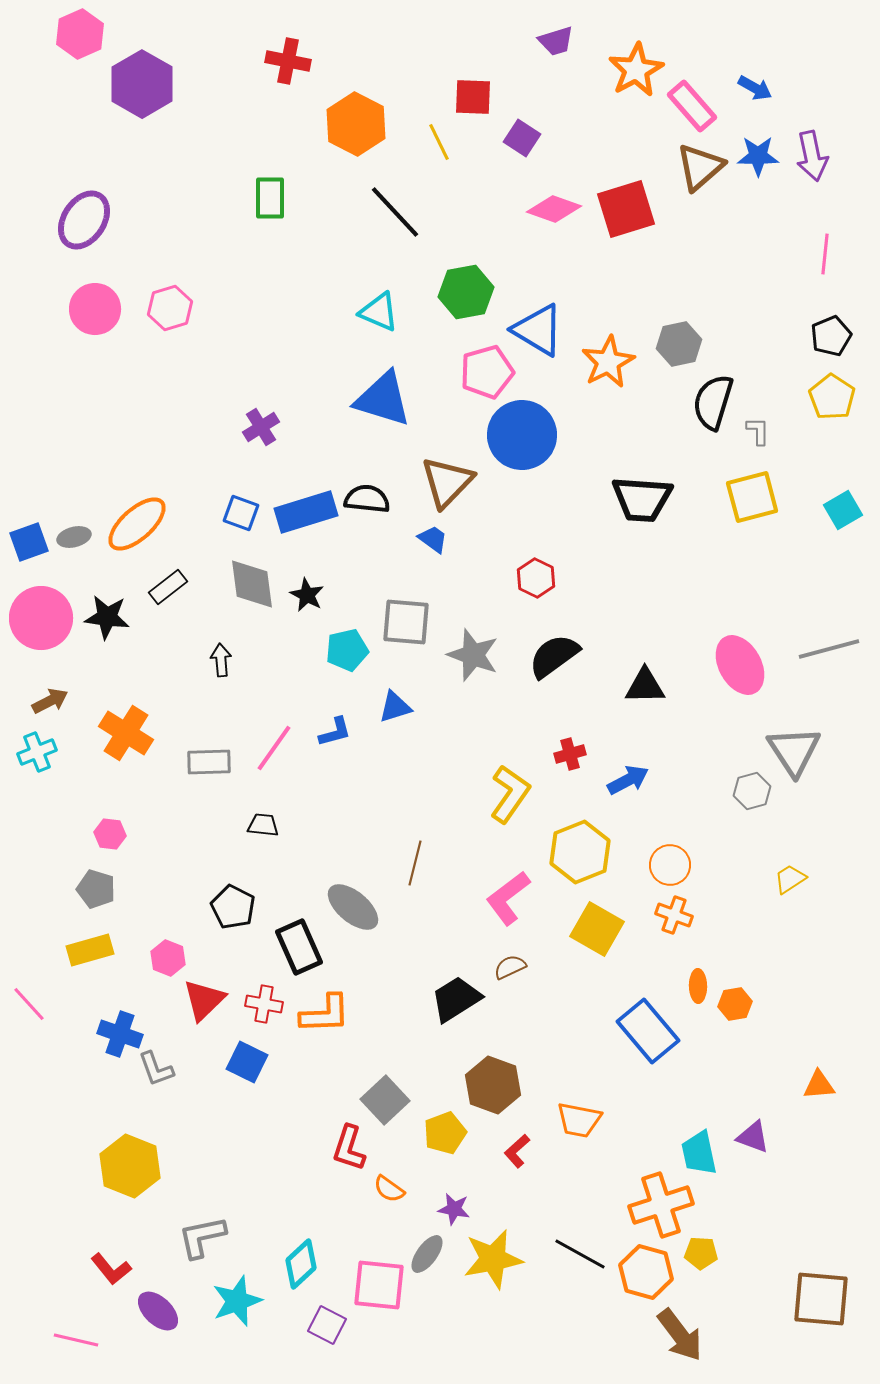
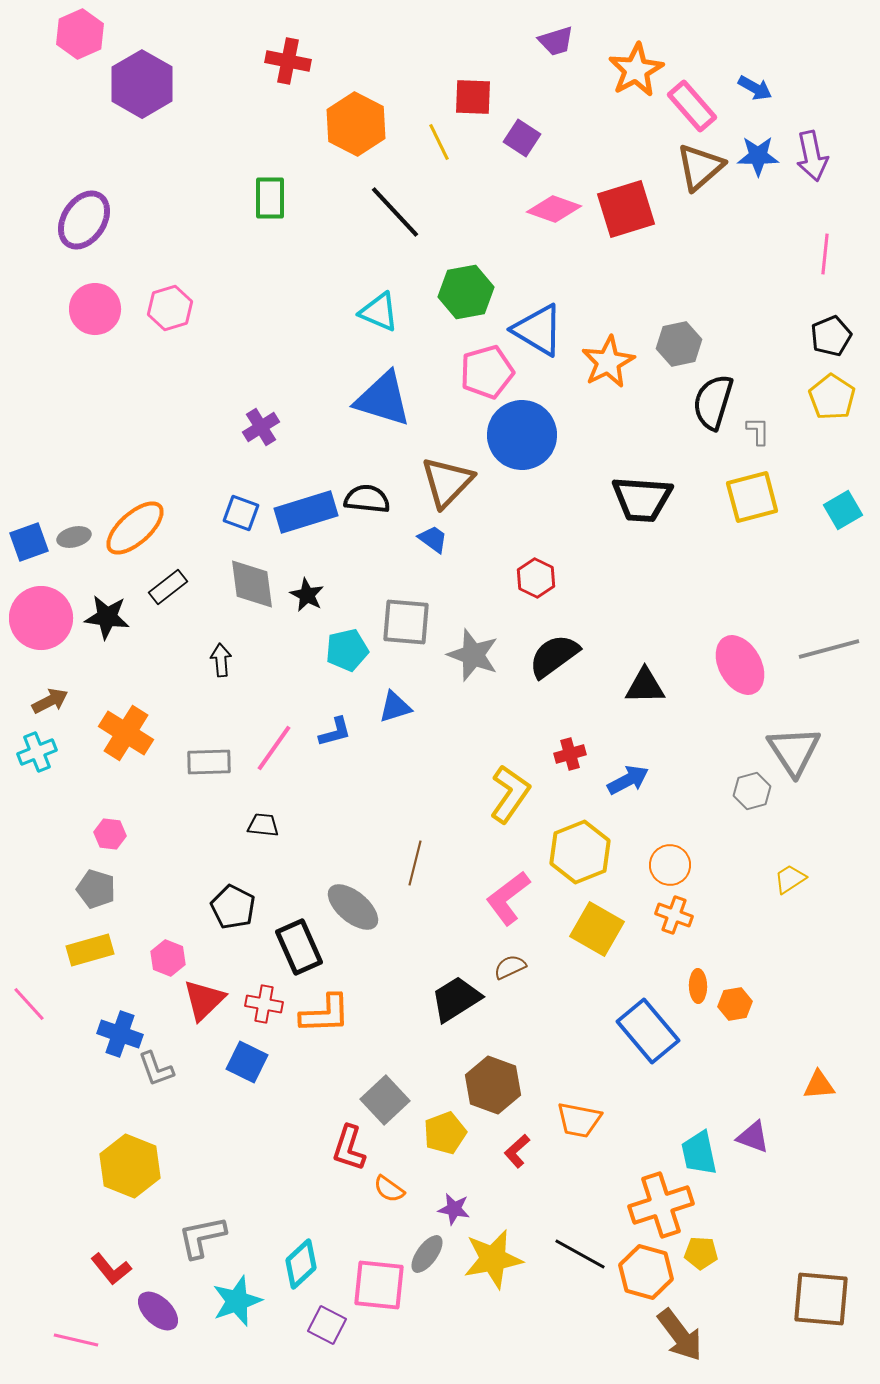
orange ellipse at (137, 524): moved 2 px left, 4 px down
